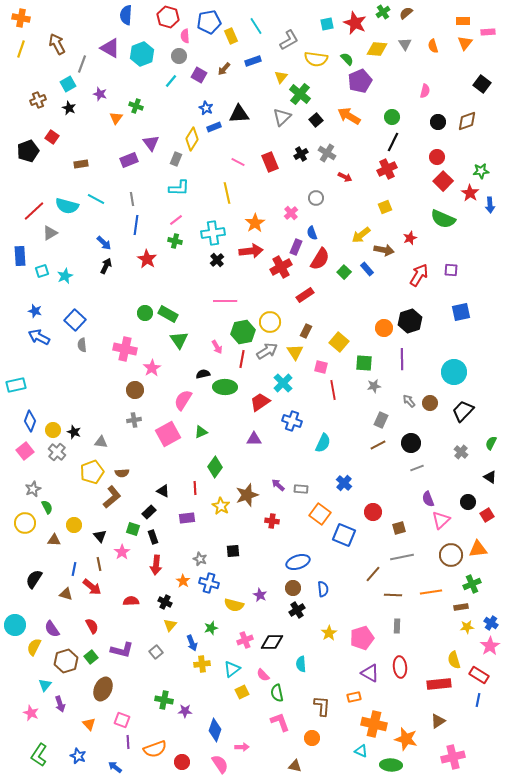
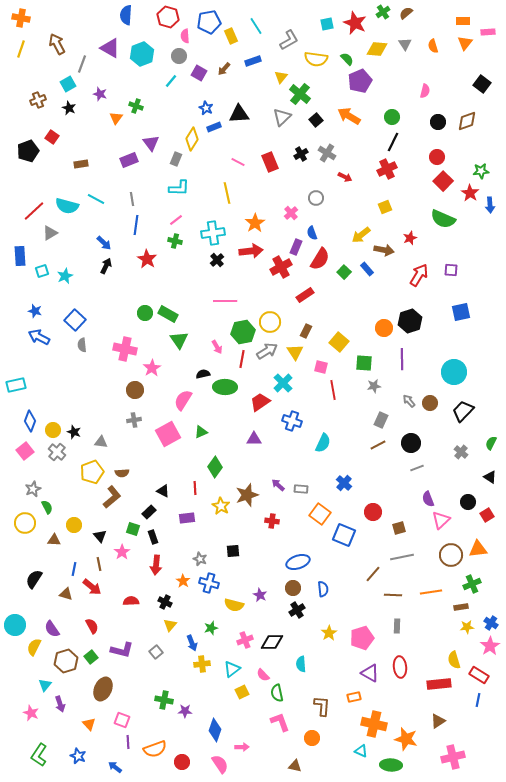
purple square at (199, 75): moved 2 px up
